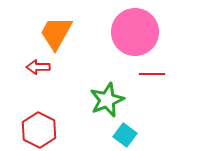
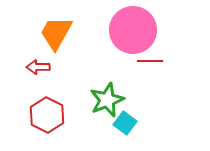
pink circle: moved 2 px left, 2 px up
red line: moved 2 px left, 13 px up
red hexagon: moved 8 px right, 15 px up
cyan square: moved 12 px up
